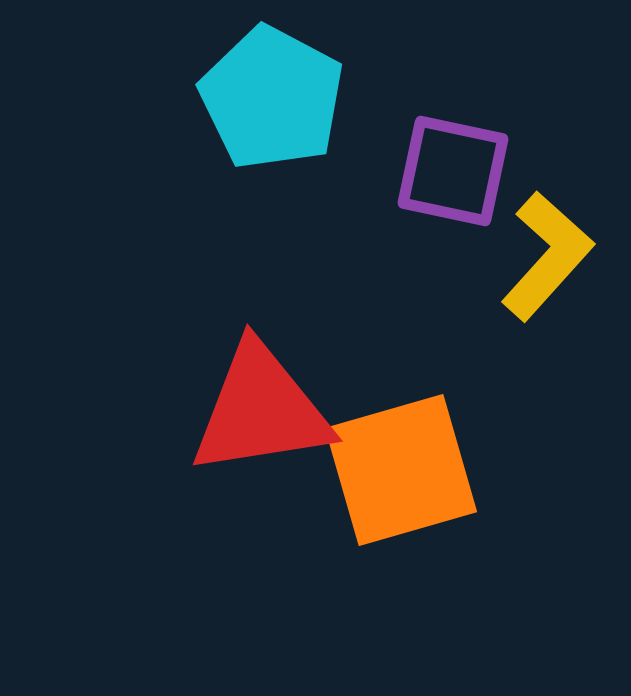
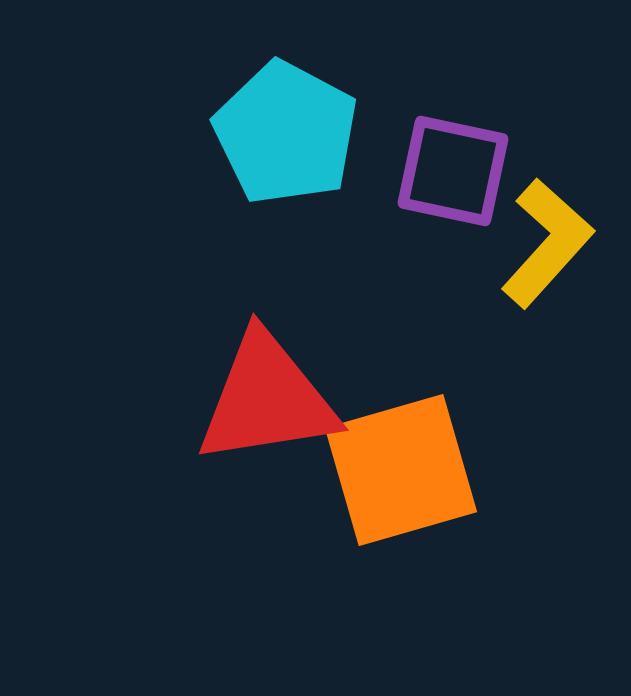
cyan pentagon: moved 14 px right, 35 px down
yellow L-shape: moved 13 px up
red triangle: moved 6 px right, 11 px up
